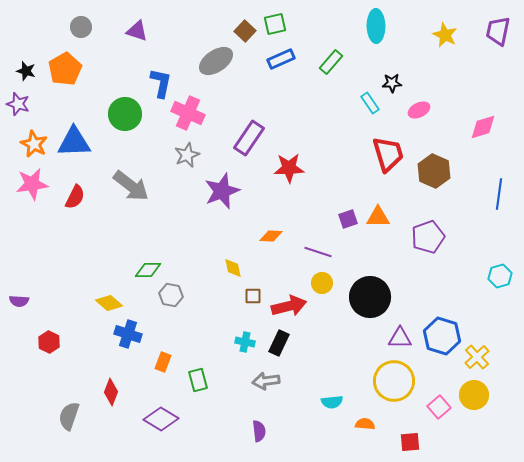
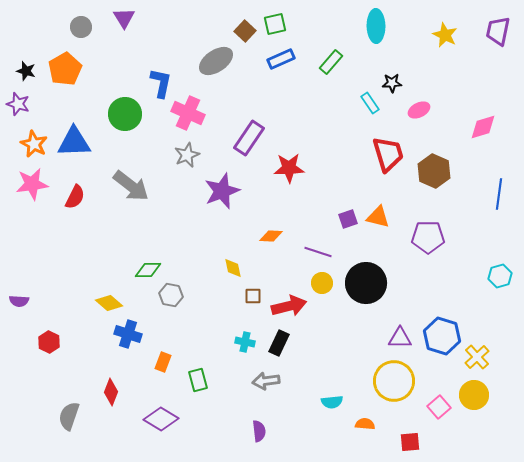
purple triangle at (137, 31): moved 13 px left, 13 px up; rotated 40 degrees clockwise
orange triangle at (378, 217): rotated 15 degrees clockwise
purple pentagon at (428, 237): rotated 20 degrees clockwise
black circle at (370, 297): moved 4 px left, 14 px up
